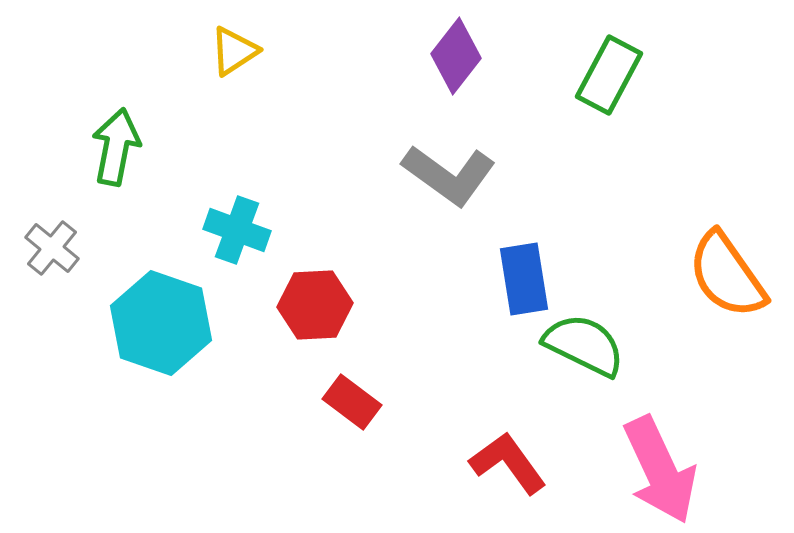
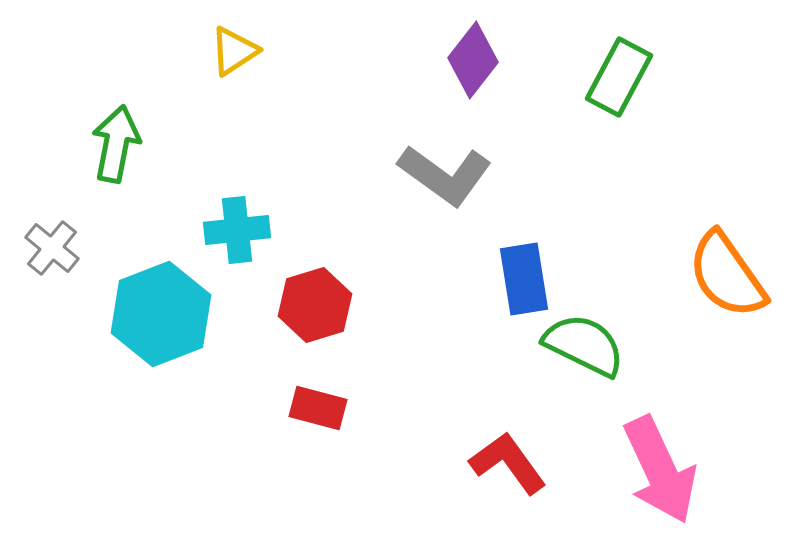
purple diamond: moved 17 px right, 4 px down
green rectangle: moved 10 px right, 2 px down
green arrow: moved 3 px up
gray L-shape: moved 4 px left
cyan cross: rotated 26 degrees counterclockwise
red hexagon: rotated 14 degrees counterclockwise
cyan hexagon: moved 9 px up; rotated 20 degrees clockwise
red rectangle: moved 34 px left, 6 px down; rotated 22 degrees counterclockwise
